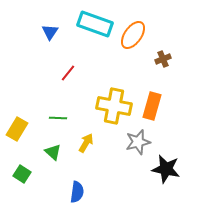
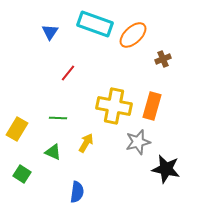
orange ellipse: rotated 12 degrees clockwise
green triangle: rotated 18 degrees counterclockwise
